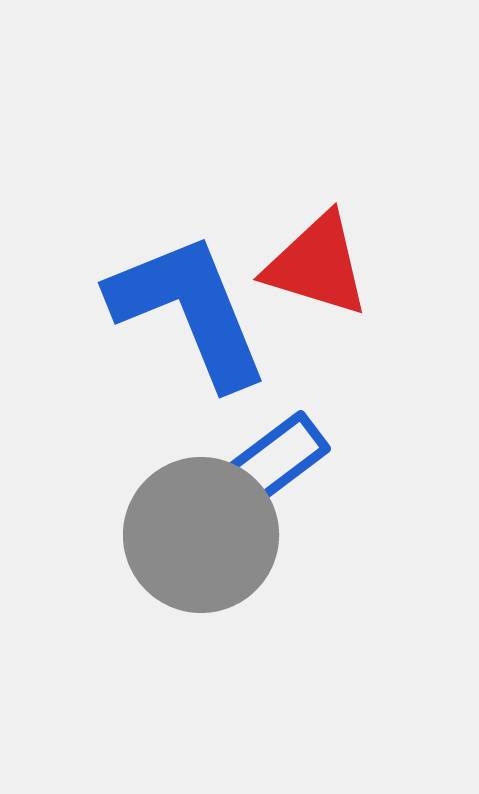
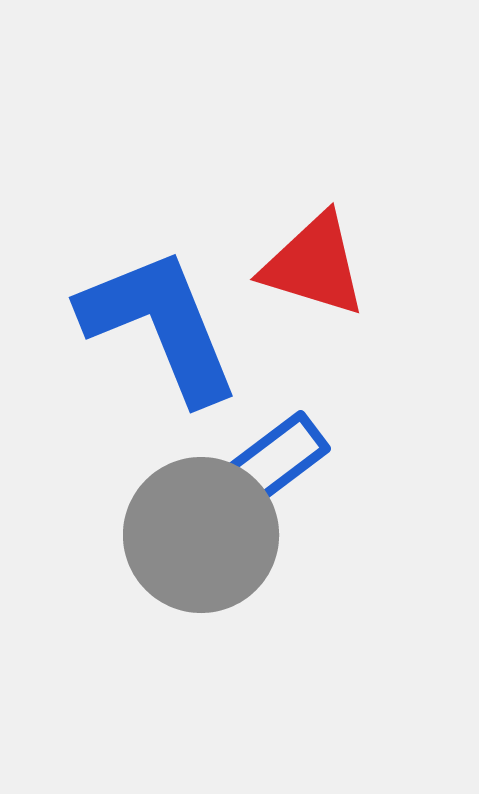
red triangle: moved 3 px left
blue L-shape: moved 29 px left, 15 px down
